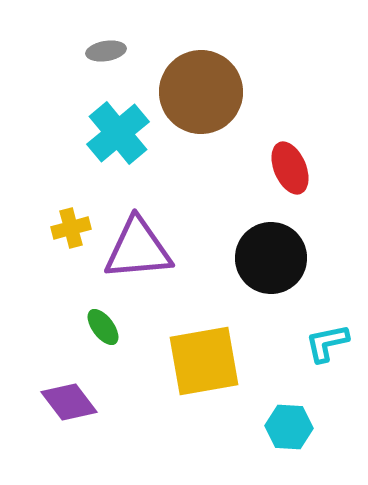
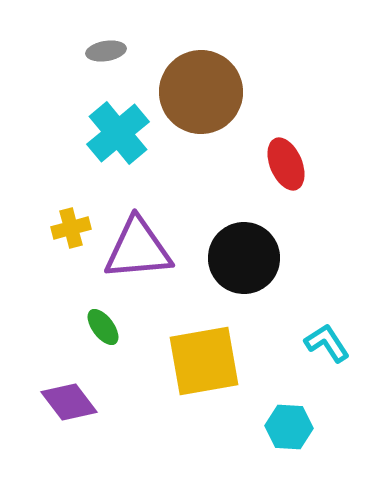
red ellipse: moved 4 px left, 4 px up
black circle: moved 27 px left
cyan L-shape: rotated 69 degrees clockwise
